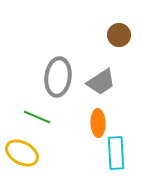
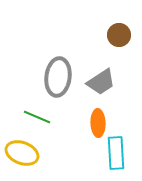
yellow ellipse: rotated 8 degrees counterclockwise
